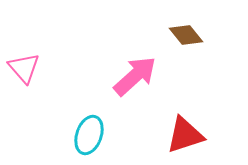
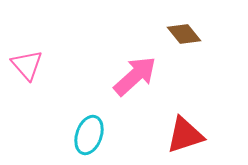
brown diamond: moved 2 px left, 1 px up
pink triangle: moved 3 px right, 3 px up
